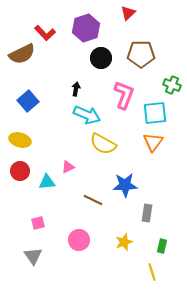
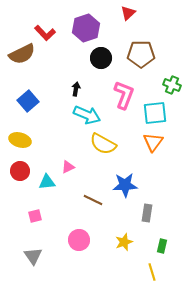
pink square: moved 3 px left, 7 px up
